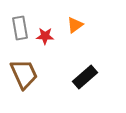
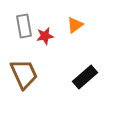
gray rectangle: moved 4 px right, 2 px up
red star: rotated 12 degrees counterclockwise
